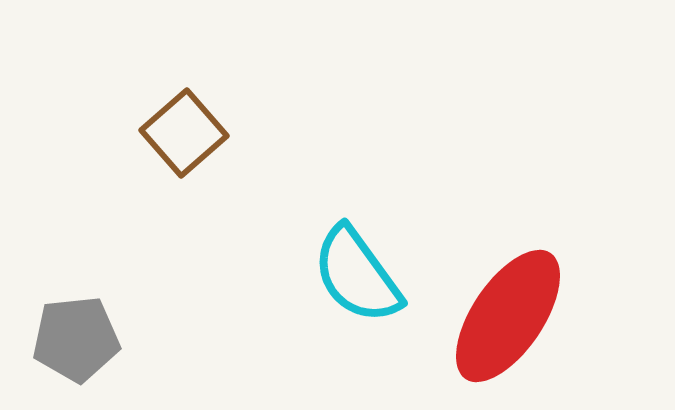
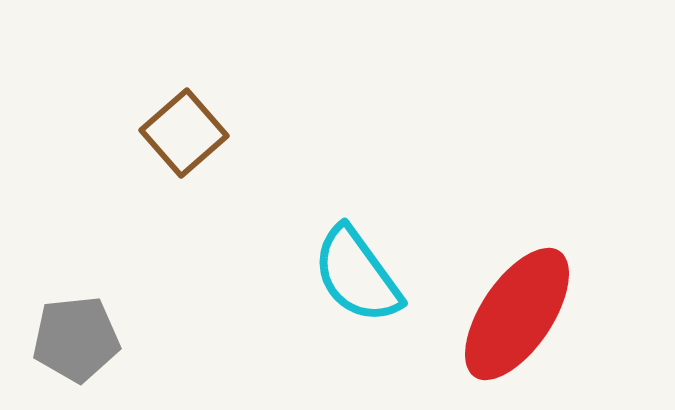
red ellipse: moved 9 px right, 2 px up
